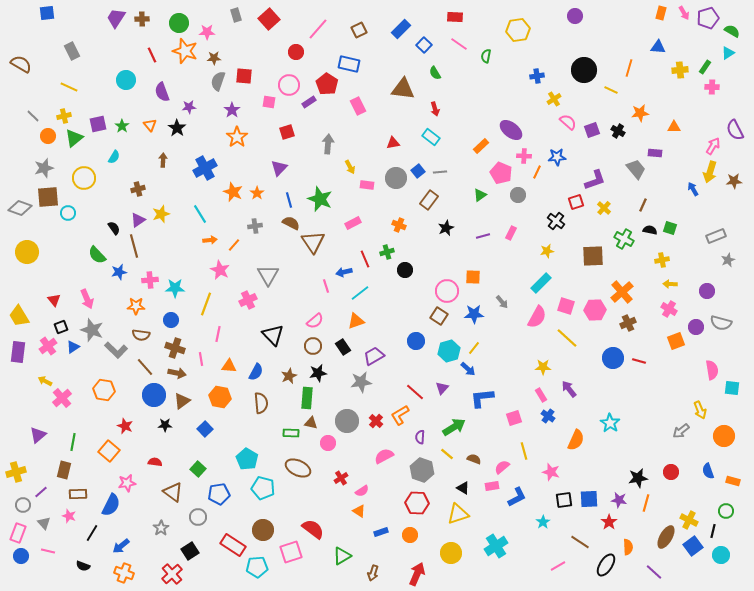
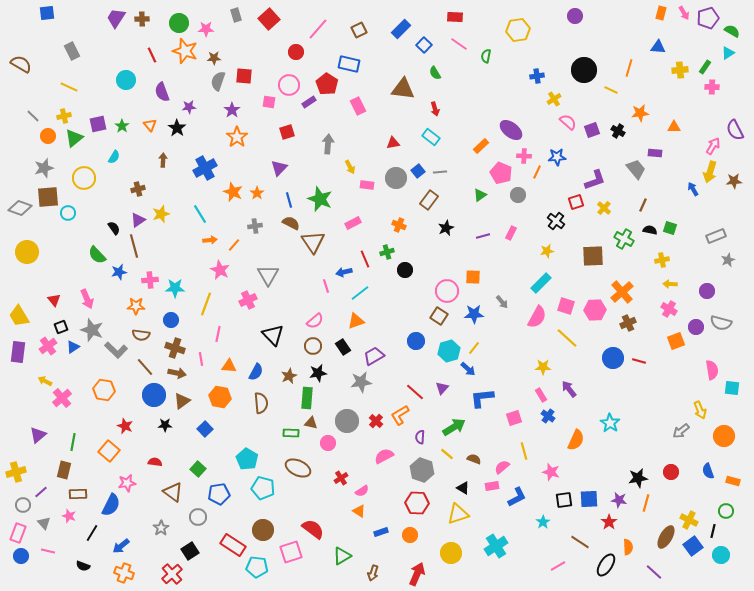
pink star at (207, 32): moved 1 px left, 3 px up
cyan pentagon at (257, 567): rotated 10 degrees clockwise
